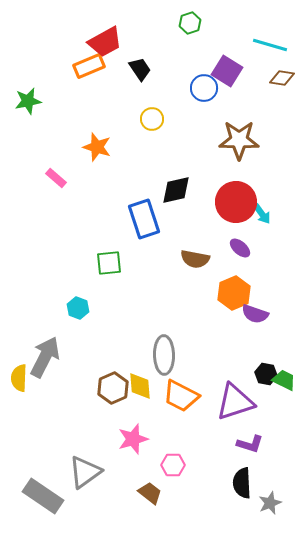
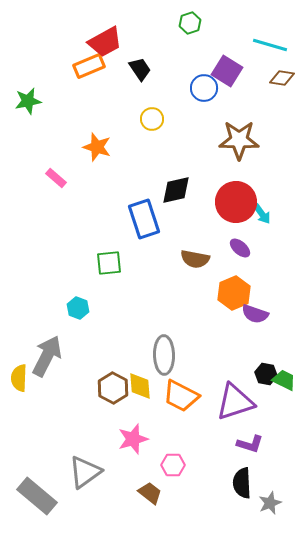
gray arrow: moved 2 px right, 1 px up
brown hexagon: rotated 8 degrees counterclockwise
gray rectangle: moved 6 px left; rotated 6 degrees clockwise
